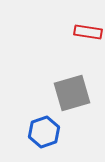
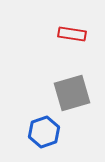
red rectangle: moved 16 px left, 2 px down
